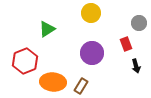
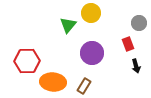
green triangle: moved 21 px right, 4 px up; rotated 18 degrees counterclockwise
red rectangle: moved 2 px right
red hexagon: moved 2 px right; rotated 20 degrees clockwise
brown rectangle: moved 3 px right
